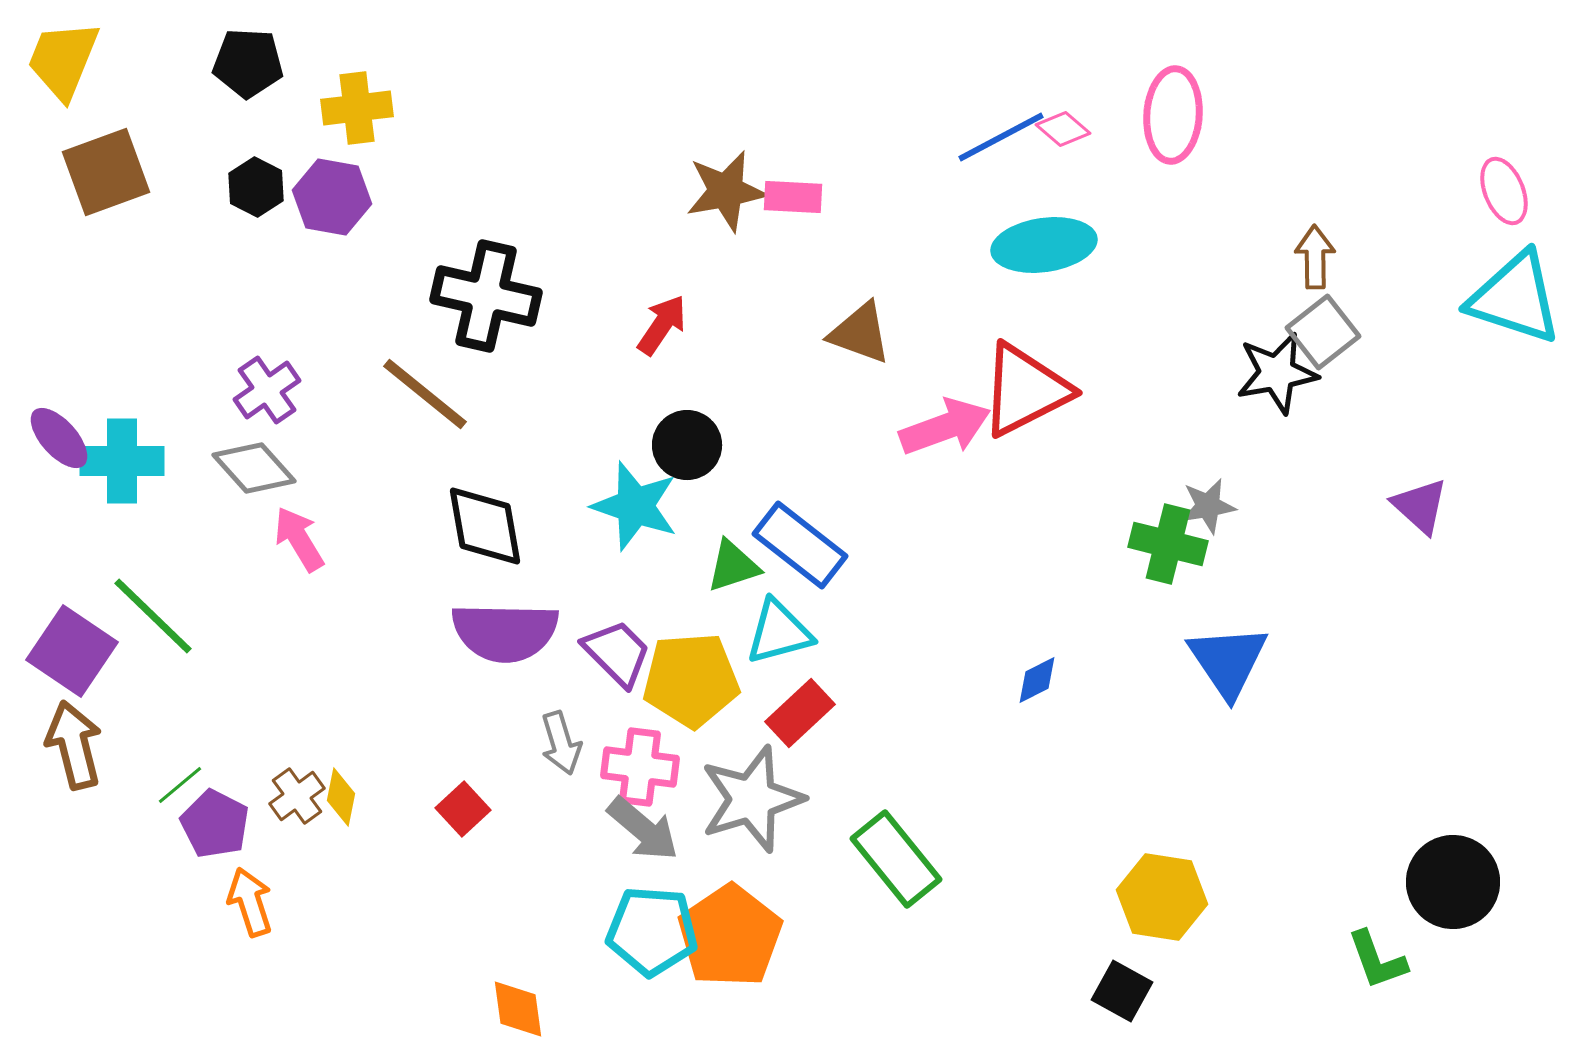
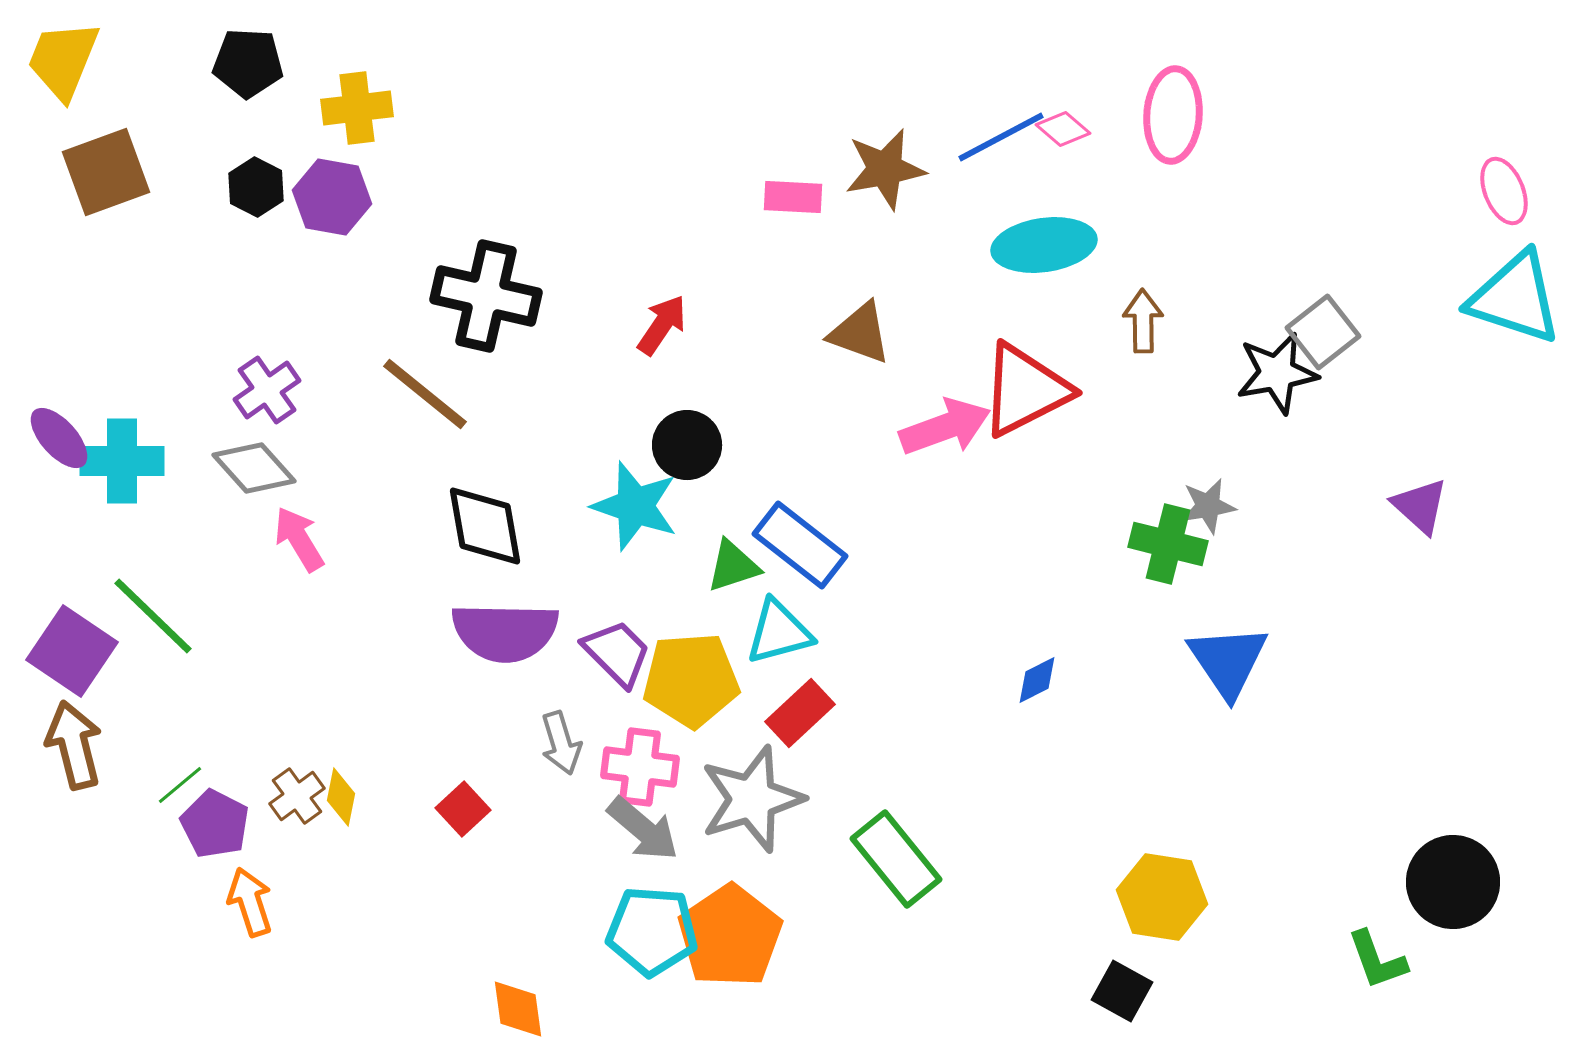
brown star at (726, 191): moved 159 px right, 22 px up
brown arrow at (1315, 257): moved 172 px left, 64 px down
